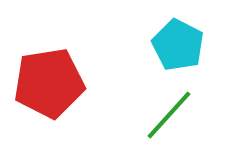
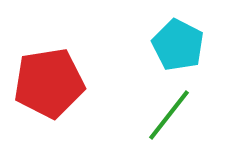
green line: rotated 4 degrees counterclockwise
